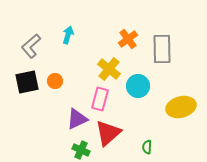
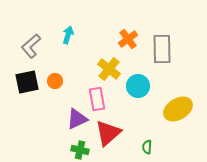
pink rectangle: moved 3 px left; rotated 25 degrees counterclockwise
yellow ellipse: moved 3 px left, 2 px down; rotated 16 degrees counterclockwise
green cross: moved 1 px left; rotated 12 degrees counterclockwise
